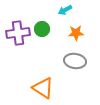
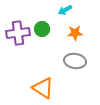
orange star: moved 1 px left
